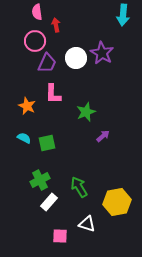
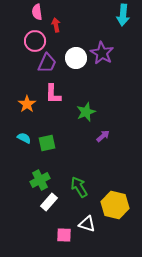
orange star: moved 2 px up; rotated 12 degrees clockwise
yellow hexagon: moved 2 px left, 3 px down; rotated 24 degrees clockwise
pink square: moved 4 px right, 1 px up
